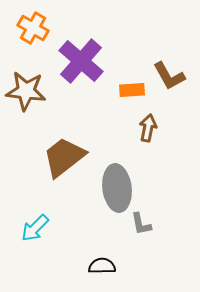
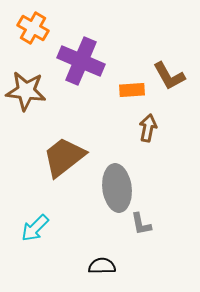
purple cross: rotated 18 degrees counterclockwise
